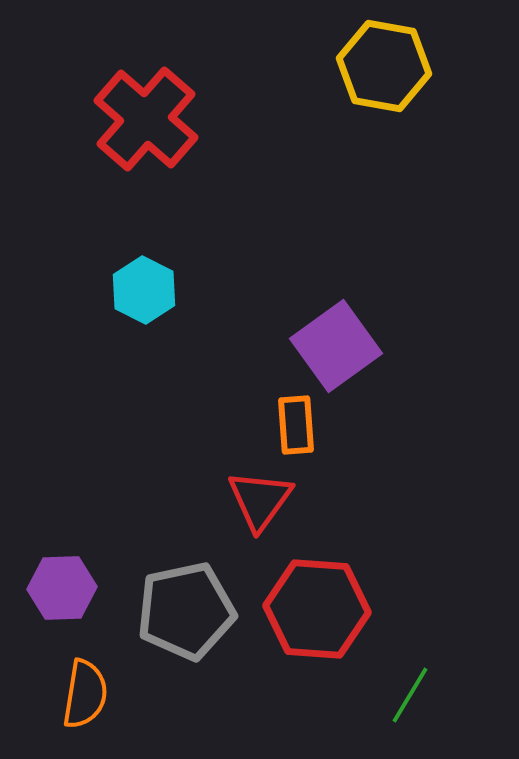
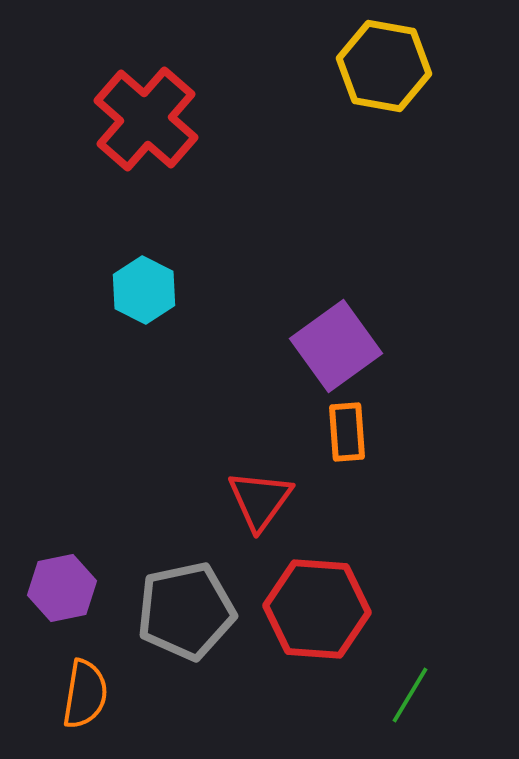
orange rectangle: moved 51 px right, 7 px down
purple hexagon: rotated 10 degrees counterclockwise
